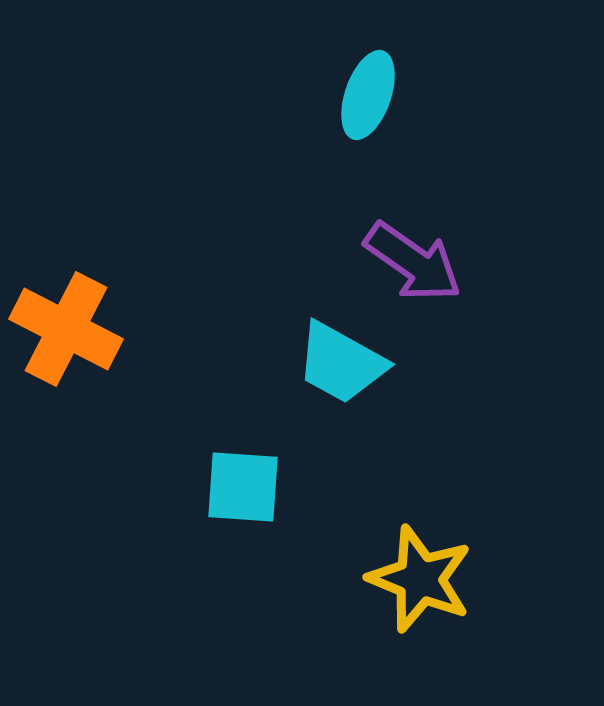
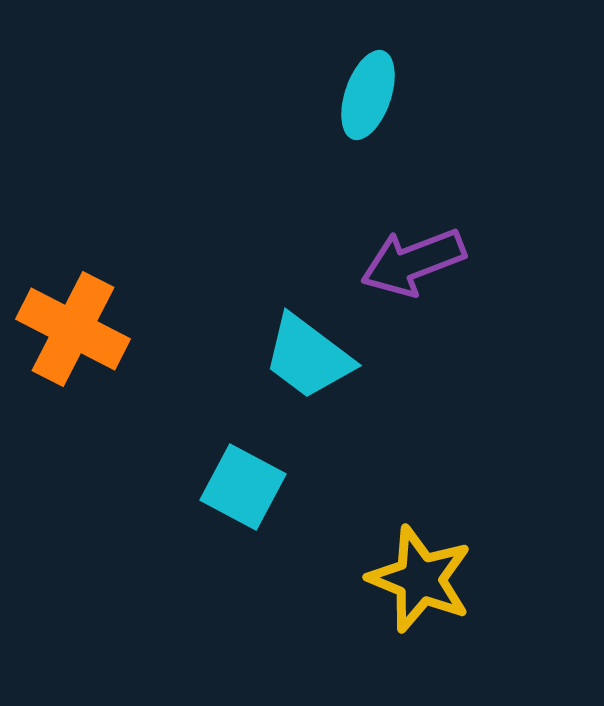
purple arrow: rotated 124 degrees clockwise
orange cross: moved 7 px right
cyan trapezoid: moved 33 px left, 6 px up; rotated 8 degrees clockwise
cyan square: rotated 24 degrees clockwise
